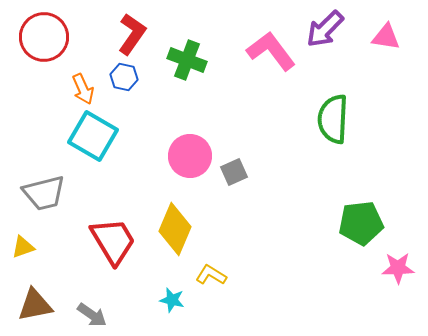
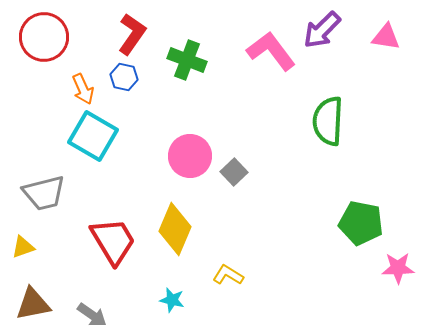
purple arrow: moved 3 px left, 1 px down
green semicircle: moved 5 px left, 2 px down
gray square: rotated 20 degrees counterclockwise
green pentagon: rotated 18 degrees clockwise
yellow L-shape: moved 17 px right
brown triangle: moved 2 px left, 1 px up
